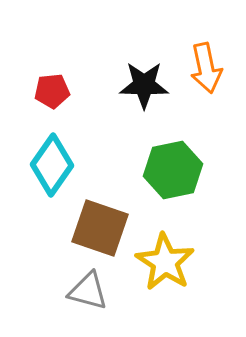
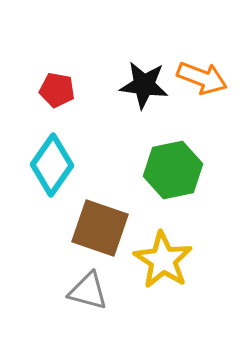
orange arrow: moved 4 px left, 10 px down; rotated 57 degrees counterclockwise
black star: rotated 6 degrees clockwise
red pentagon: moved 5 px right, 1 px up; rotated 16 degrees clockwise
yellow star: moved 2 px left, 2 px up
